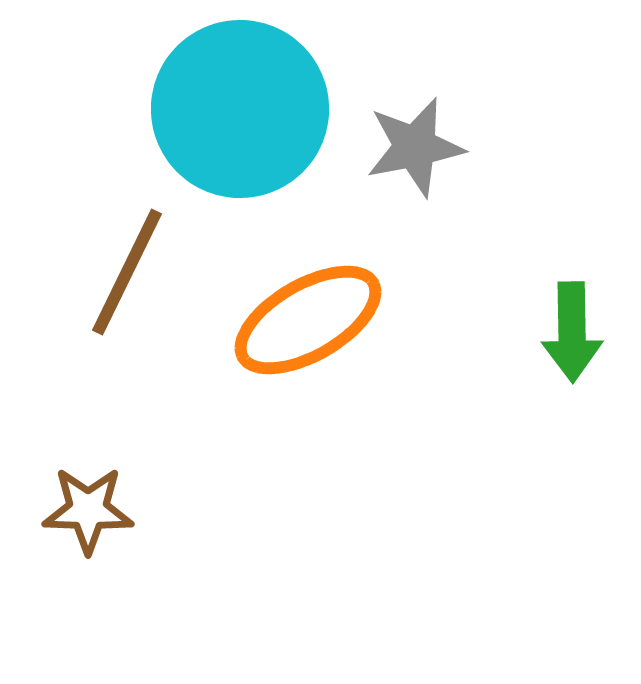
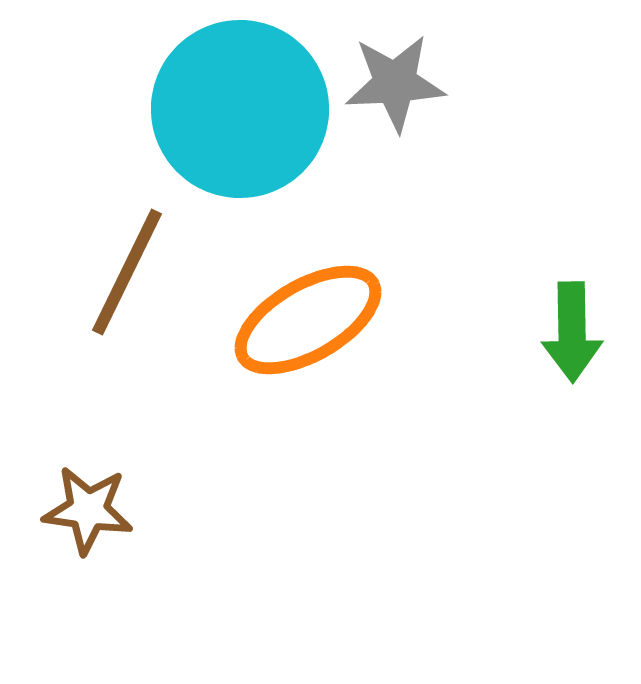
gray star: moved 20 px left, 64 px up; rotated 8 degrees clockwise
brown star: rotated 6 degrees clockwise
